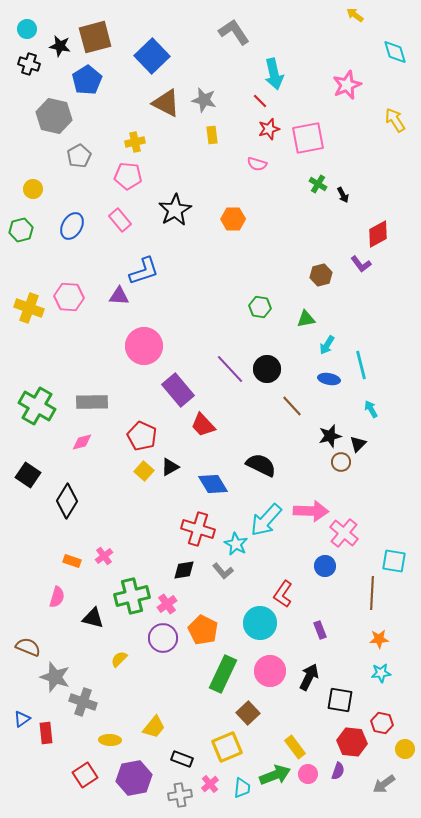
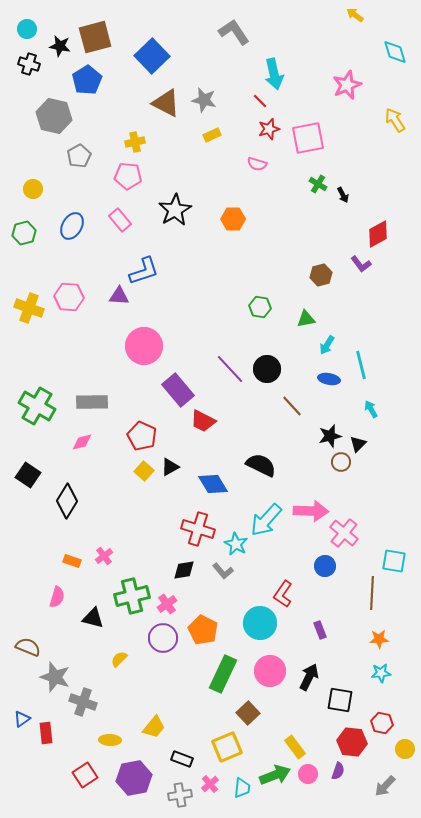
yellow rectangle at (212, 135): rotated 72 degrees clockwise
green hexagon at (21, 230): moved 3 px right, 3 px down
red trapezoid at (203, 425): moved 4 px up; rotated 20 degrees counterclockwise
gray arrow at (384, 784): moved 1 px right, 2 px down; rotated 10 degrees counterclockwise
